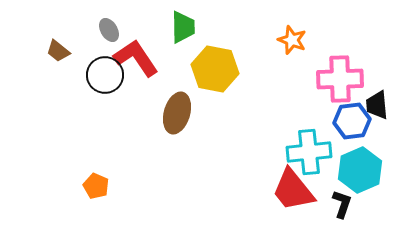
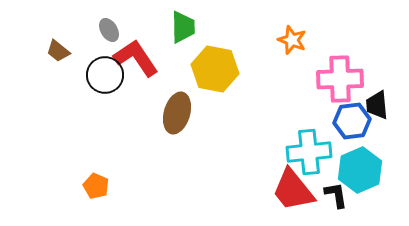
black L-shape: moved 6 px left, 9 px up; rotated 28 degrees counterclockwise
